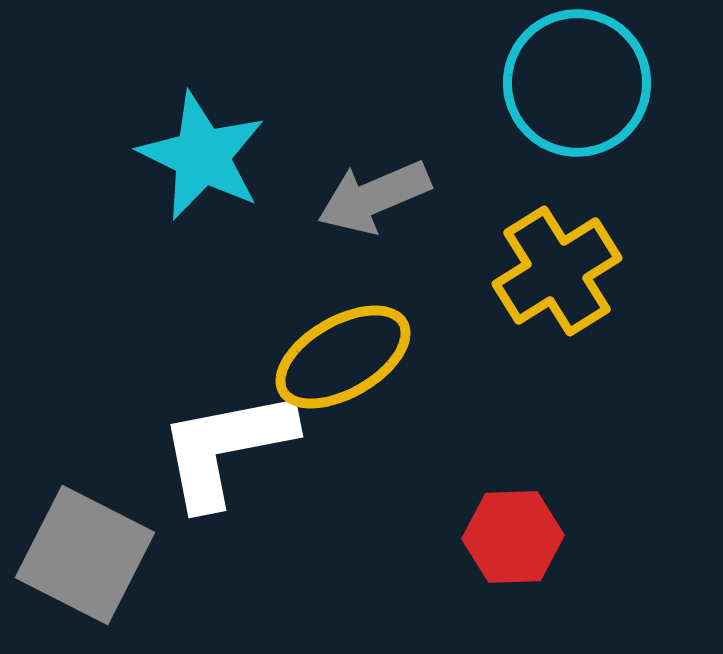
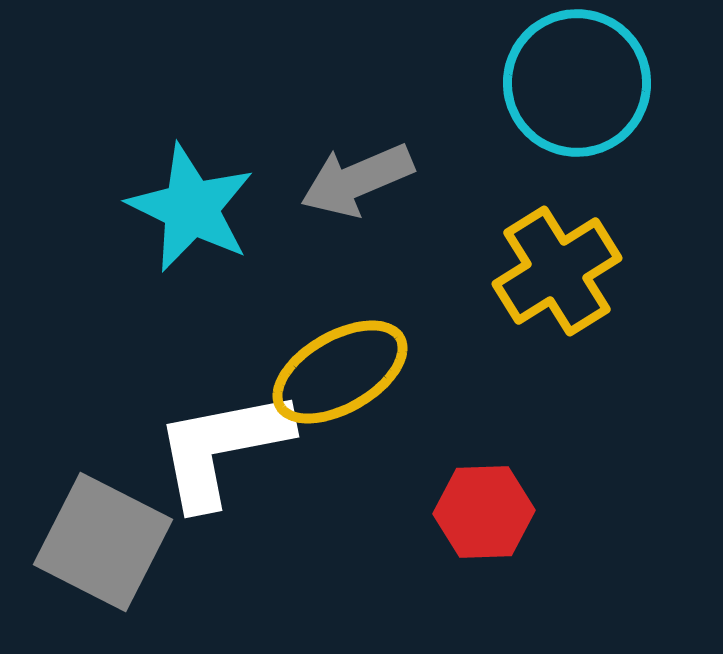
cyan star: moved 11 px left, 52 px down
gray arrow: moved 17 px left, 17 px up
yellow ellipse: moved 3 px left, 15 px down
white L-shape: moved 4 px left
red hexagon: moved 29 px left, 25 px up
gray square: moved 18 px right, 13 px up
